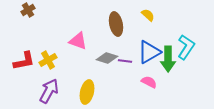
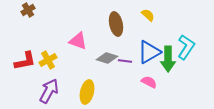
red L-shape: moved 1 px right
